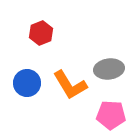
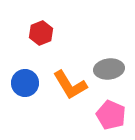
blue circle: moved 2 px left
pink pentagon: rotated 20 degrees clockwise
